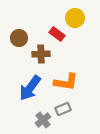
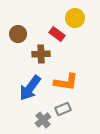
brown circle: moved 1 px left, 4 px up
